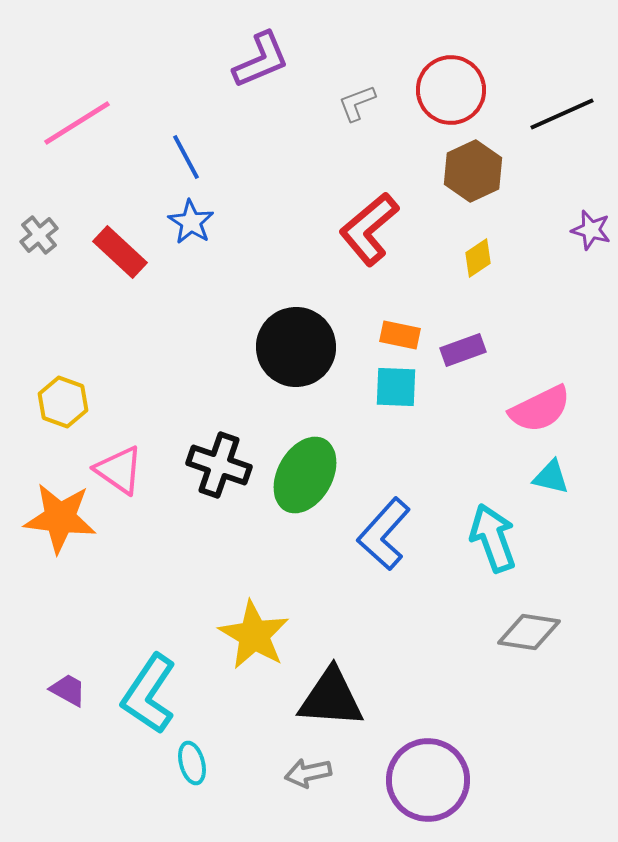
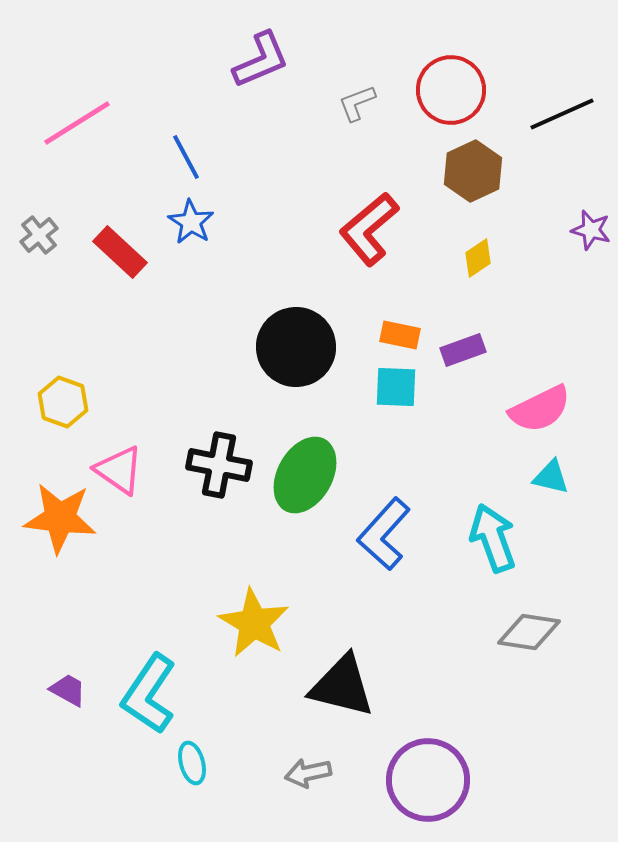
black cross: rotated 8 degrees counterclockwise
yellow star: moved 12 px up
black triangle: moved 11 px right, 12 px up; rotated 10 degrees clockwise
